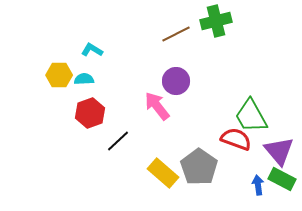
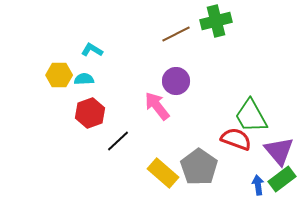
green rectangle: rotated 64 degrees counterclockwise
